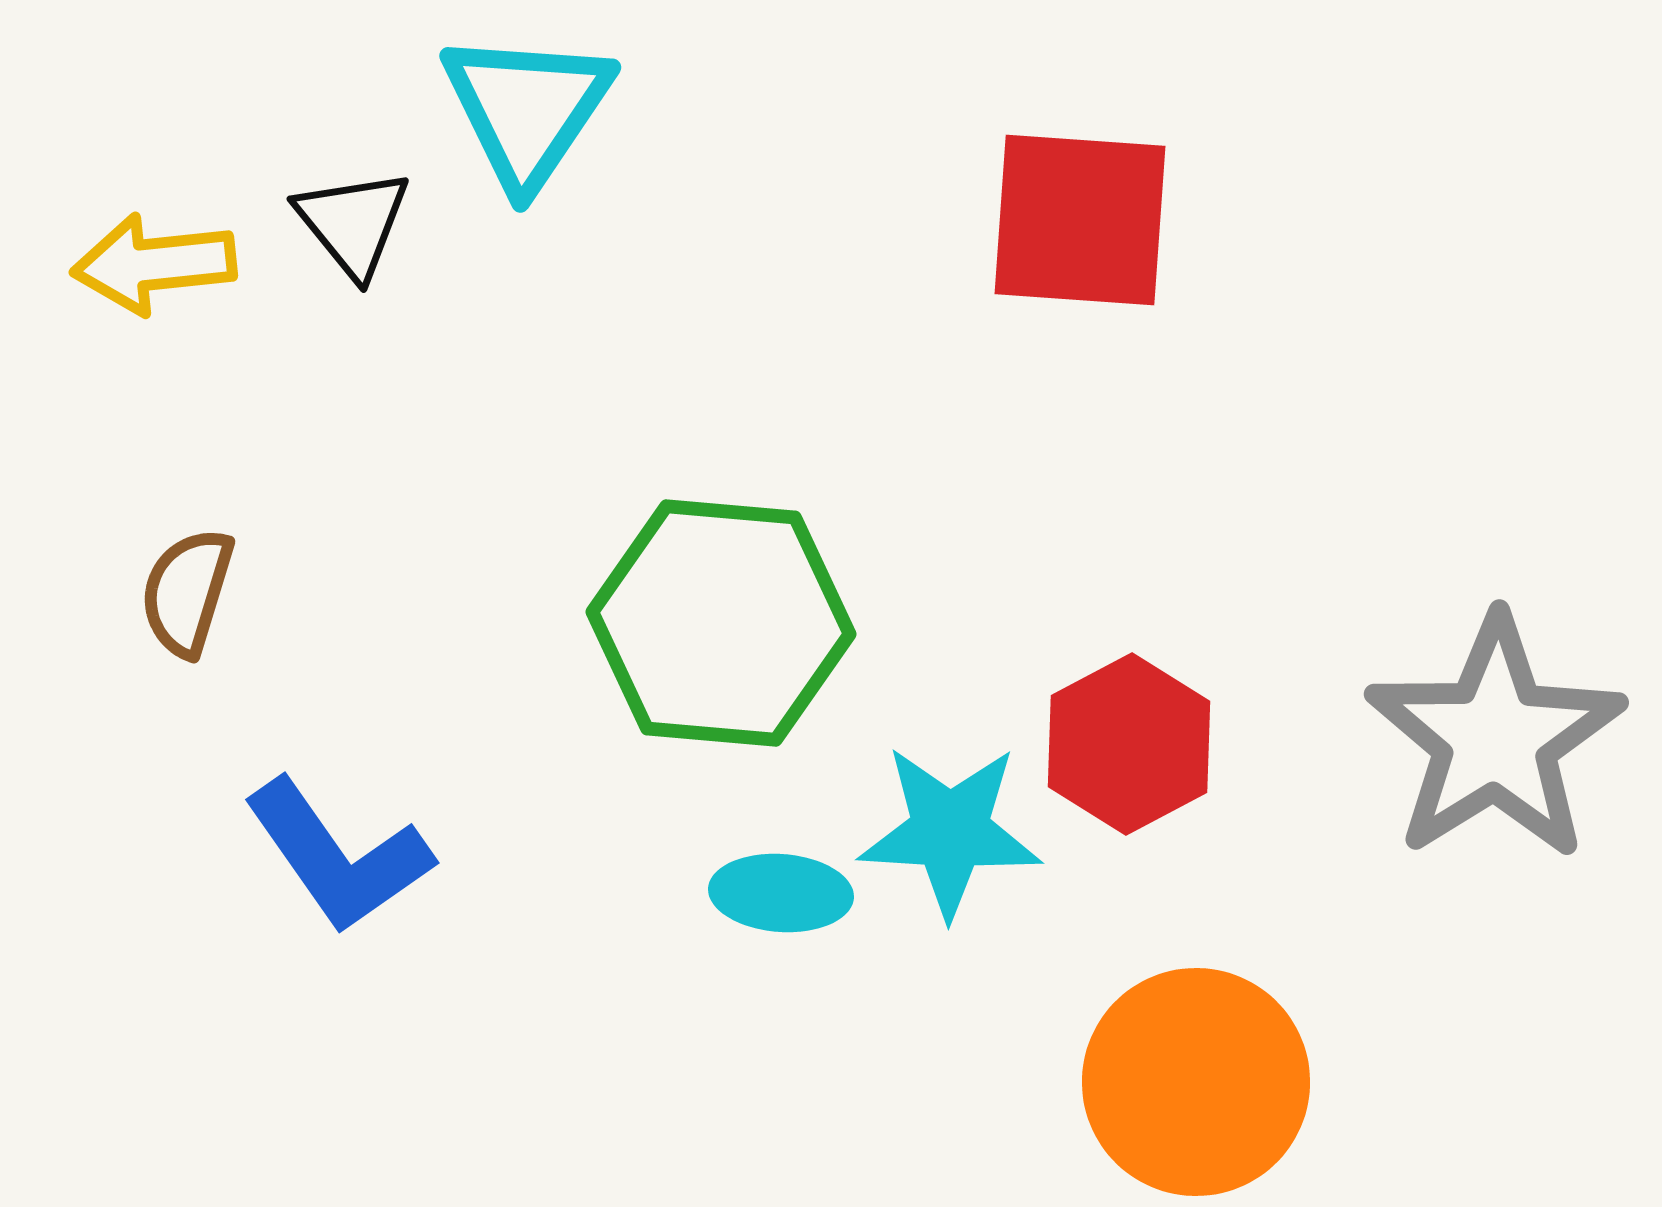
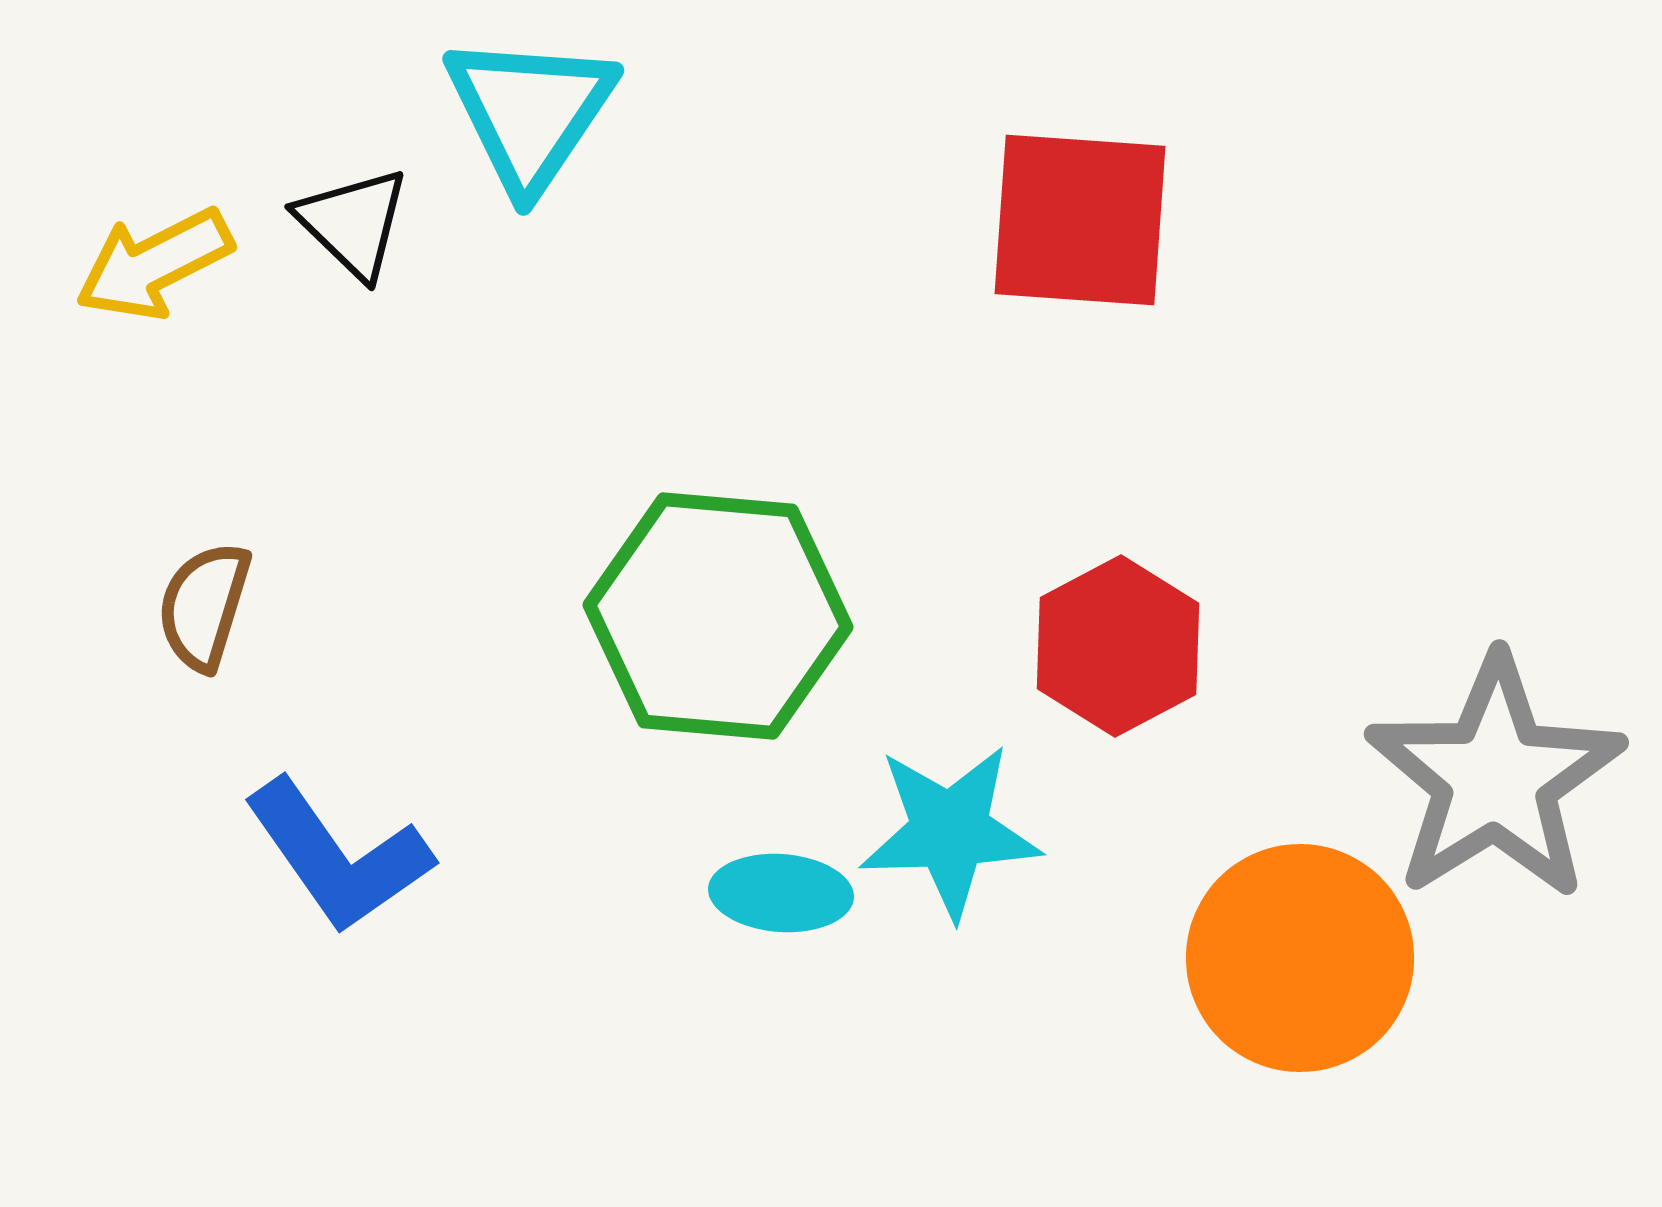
cyan triangle: moved 3 px right, 3 px down
black triangle: rotated 7 degrees counterclockwise
yellow arrow: rotated 21 degrees counterclockwise
brown semicircle: moved 17 px right, 14 px down
green hexagon: moved 3 px left, 7 px up
gray star: moved 40 px down
red hexagon: moved 11 px left, 98 px up
cyan star: rotated 5 degrees counterclockwise
orange circle: moved 104 px right, 124 px up
